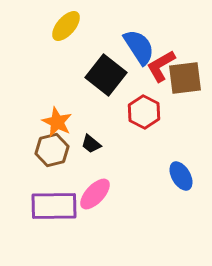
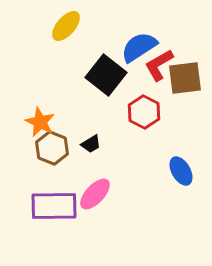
blue semicircle: rotated 90 degrees counterclockwise
red L-shape: moved 2 px left, 1 px up
orange star: moved 17 px left
black trapezoid: rotated 70 degrees counterclockwise
brown hexagon: moved 2 px up; rotated 24 degrees counterclockwise
blue ellipse: moved 5 px up
